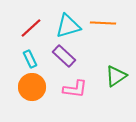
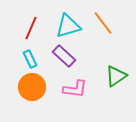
orange line: rotated 50 degrees clockwise
red line: rotated 25 degrees counterclockwise
